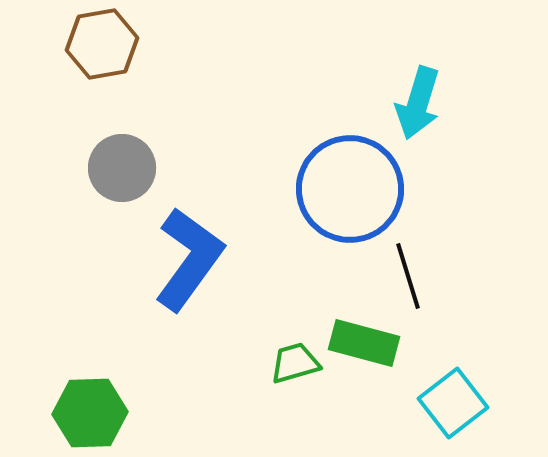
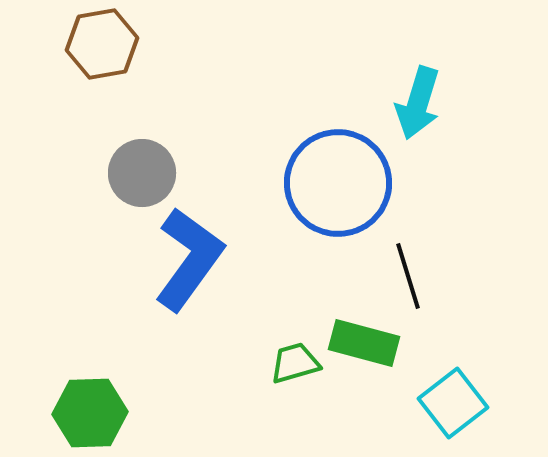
gray circle: moved 20 px right, 5 px down
blue circle: moved 12 px left, 6 px up
